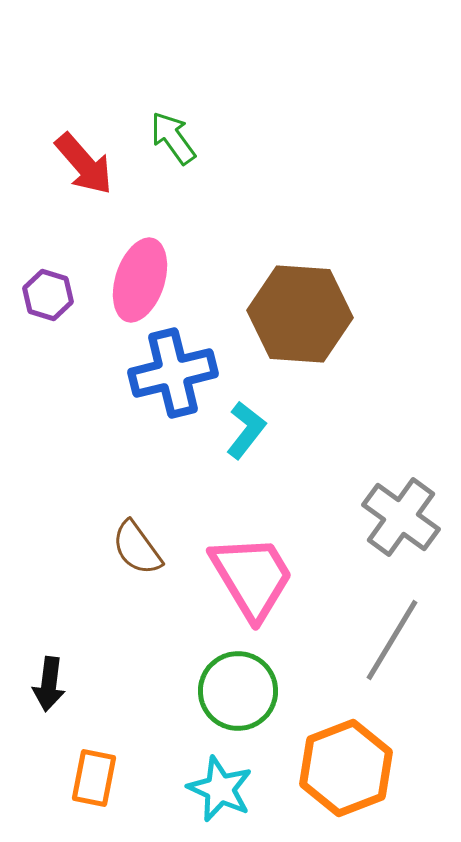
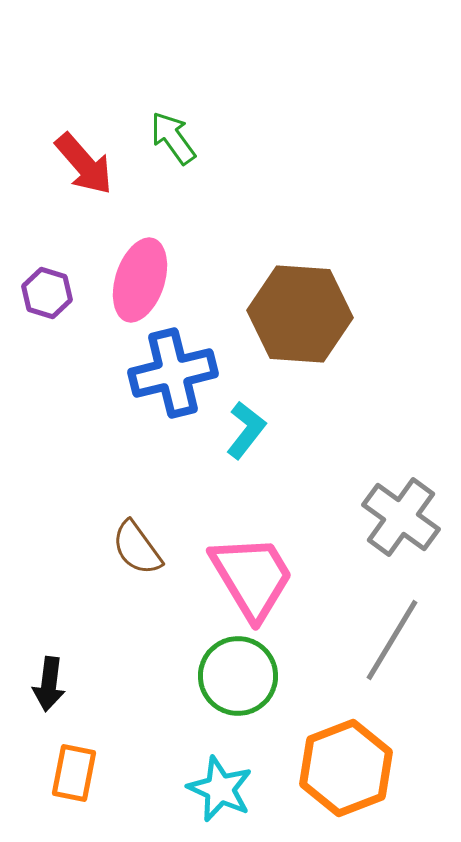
purple hexagon: moved 1 px left, 2 px up
green circle: moved 15 px up
orange rectangle: moved 20 px left, 5 px up
